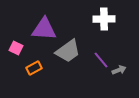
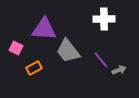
gray trapezoid: rotated 88 degrees clockwise
